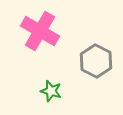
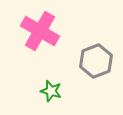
gray hexagon: rotated 12 degrees clockwise
